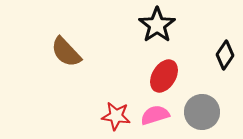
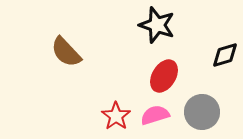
black star: rotated 18 degrees counterclockwise
black diamond: rotated 40 degrees clockwise
red star: rotated 28 degrees clockwise
